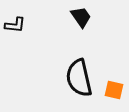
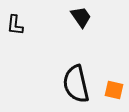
black L-shape: rotated 90 degrees clockwise
black semicircle: moved 3 px left, 6 px down
